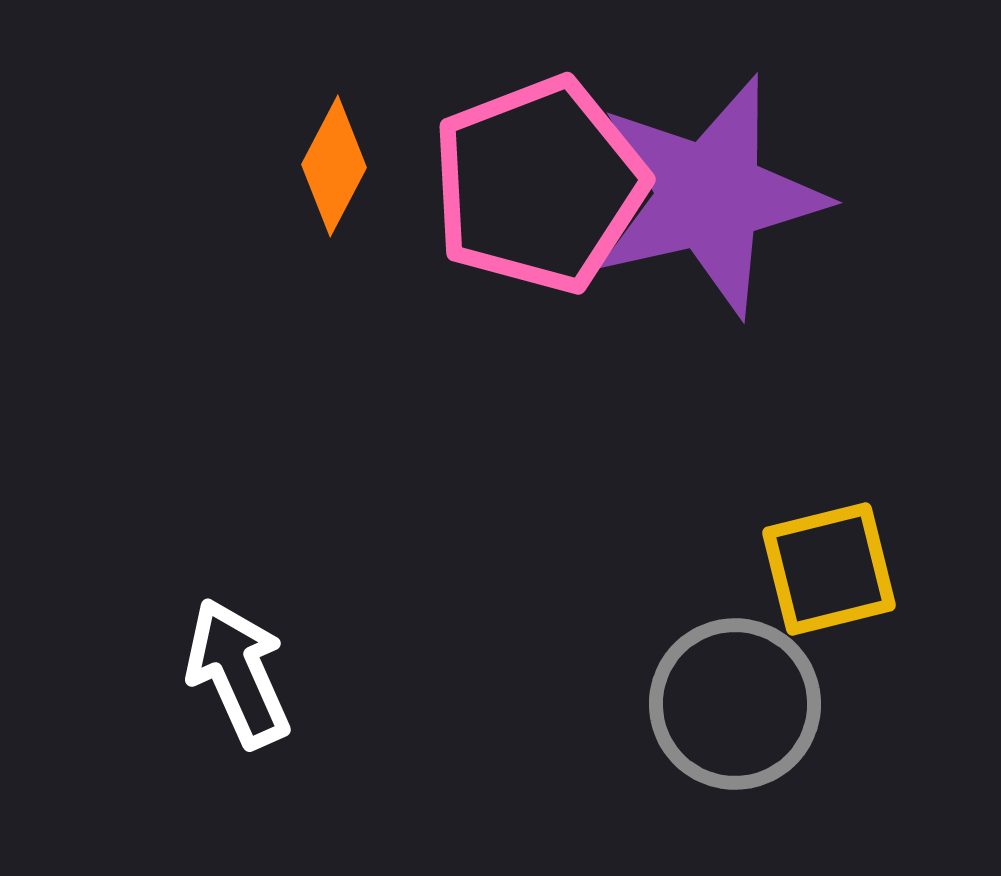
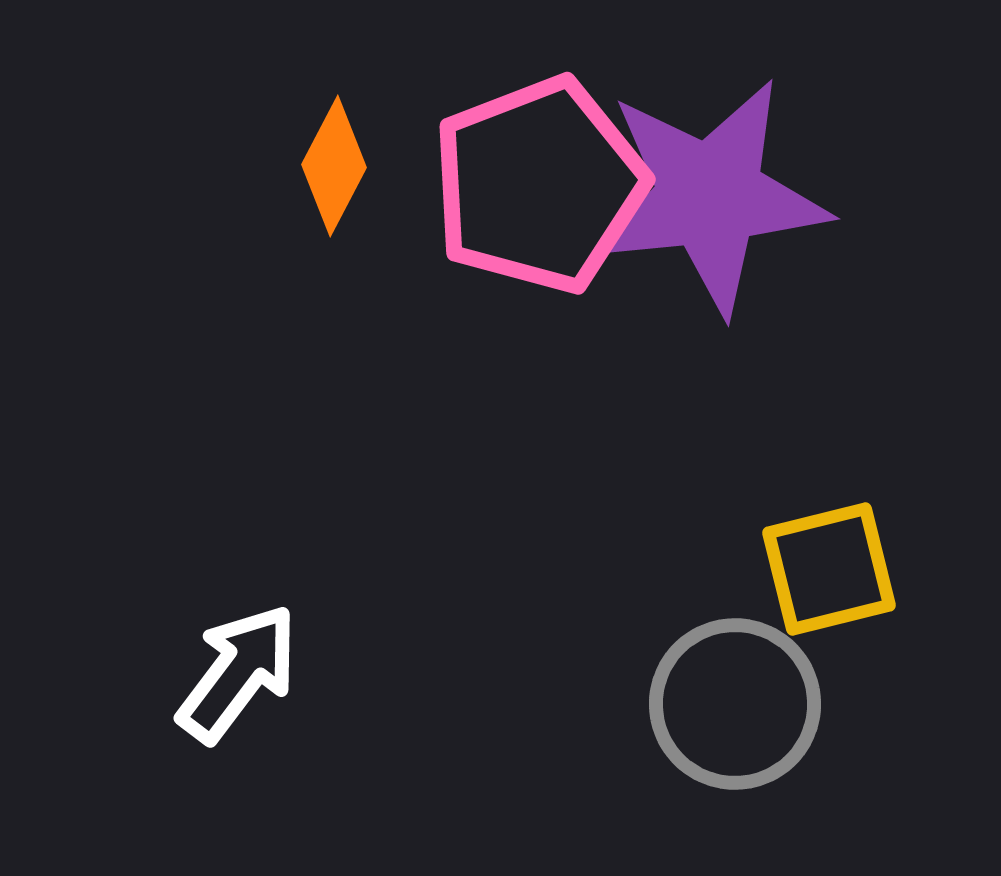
purple star: rotated 7 degrees clockwise
white arrow: rotated 61 degrees clockwise
